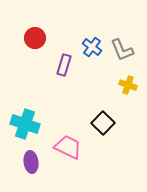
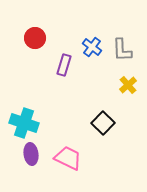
gray L-shape: rotated 20 degrees clockwise
yellow cross: rotated 30 degrees clockwise
cyan cross: moved 1 px left, 1 px up
pink trapezoid: moved 11 px down
purple ellipse: moved 8 px up
